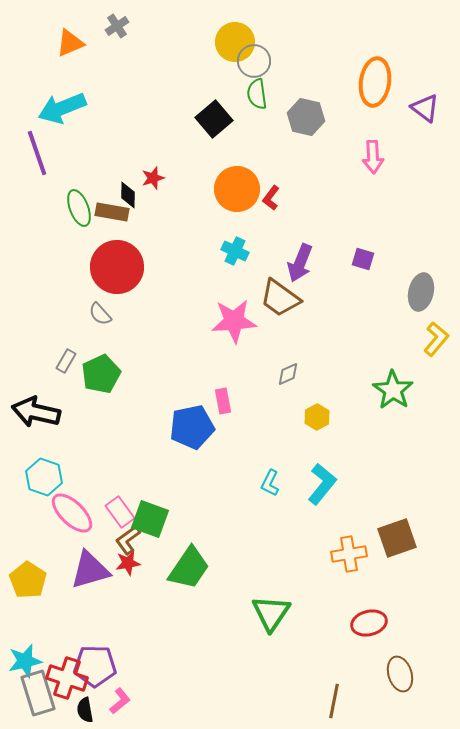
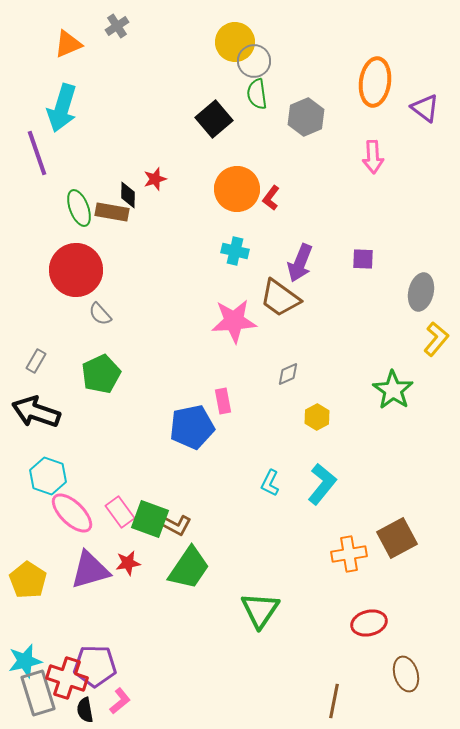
orange triangle at (70, 43): moved 2 px left, 1 px down
cyan arrow at (62, 108): rotated 51 degrees counterclockwise
gray hexagon at (306, 117): rotated 24 degrees clockwise
red star at (153, 178): moved 2 px right, 1 px down
cyan cross at (235, 251): rotated 12 degrees counterclockwise
purple square at (363, 259): rotated 15 degrees counterclockwise
red circle at (117, 267): moved 41 px left, 3 px down
gray rectangle at (66, 361): moved 30 px left
black arrow at (36, 412): rotated 6 degrees clockwise
cyan hexagon at (44, 477): moved 4 px right, 1 px up
brown square at (397, 538): rotated 9 degrees counterclockwise
brown L-shape at (128, 540): moved 48 px right, 15 px up; rotated 116 degrees counterclockwise
green triangle at (271, 613): moved 11 px left, 3 px up
brown ellipse at (400, 674): moved 6 px right
